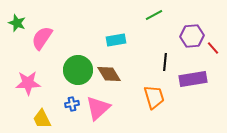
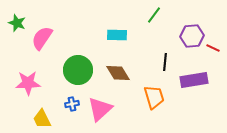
green line: rotated 24 degrees counterclockwise
cyan rectangle: moved 1 px right, 5 px up; rotated 12 degrees clockwise
red line: rotated 24 degrees counterclockwise
brown diamond: moved 9 px right, 1 px up
purple rectangle: moved 1 px right, 1 px down
pink triangle: moved 2 px right, 1 px down
